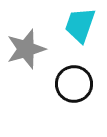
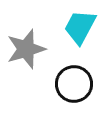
cyan trapezoid: moved 2 px down; rotated 9 degrees clockwise
